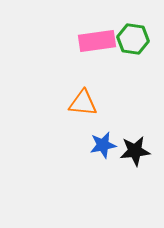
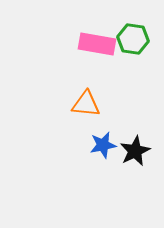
pink rectangle: moved 3 px down; rotated 18 degrees clockwise
orange triangle: moved 3 px right, 1 px down
black star: rotated 20 degrees counterclockwise
